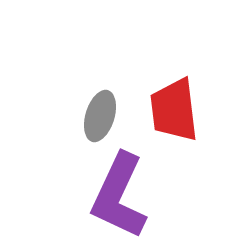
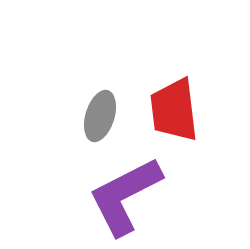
purple L-shape: moved 6 px right; rotated 38 degrees clockwise
